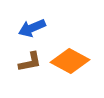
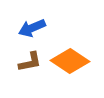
orange diamond: rotated 6 degrees clockwise
